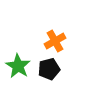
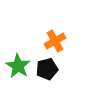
black pentagon: moved 2 px left
